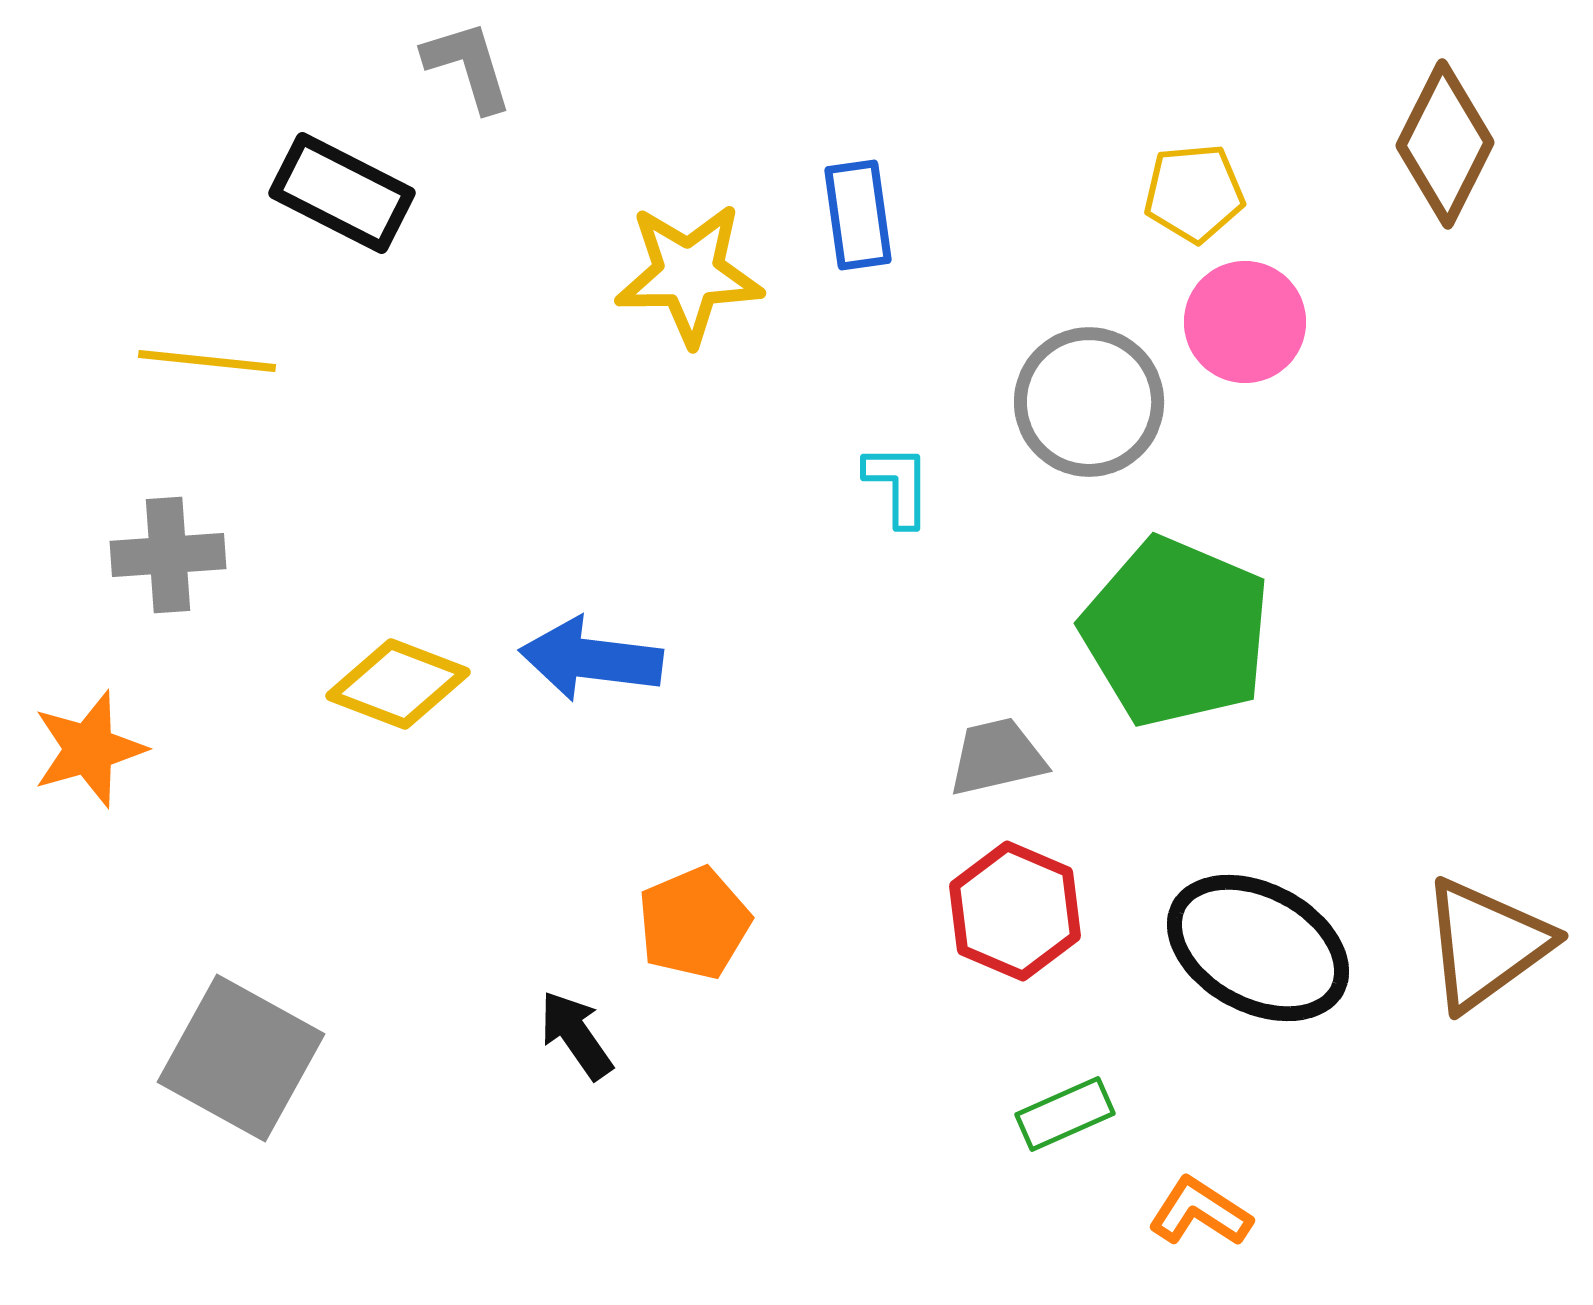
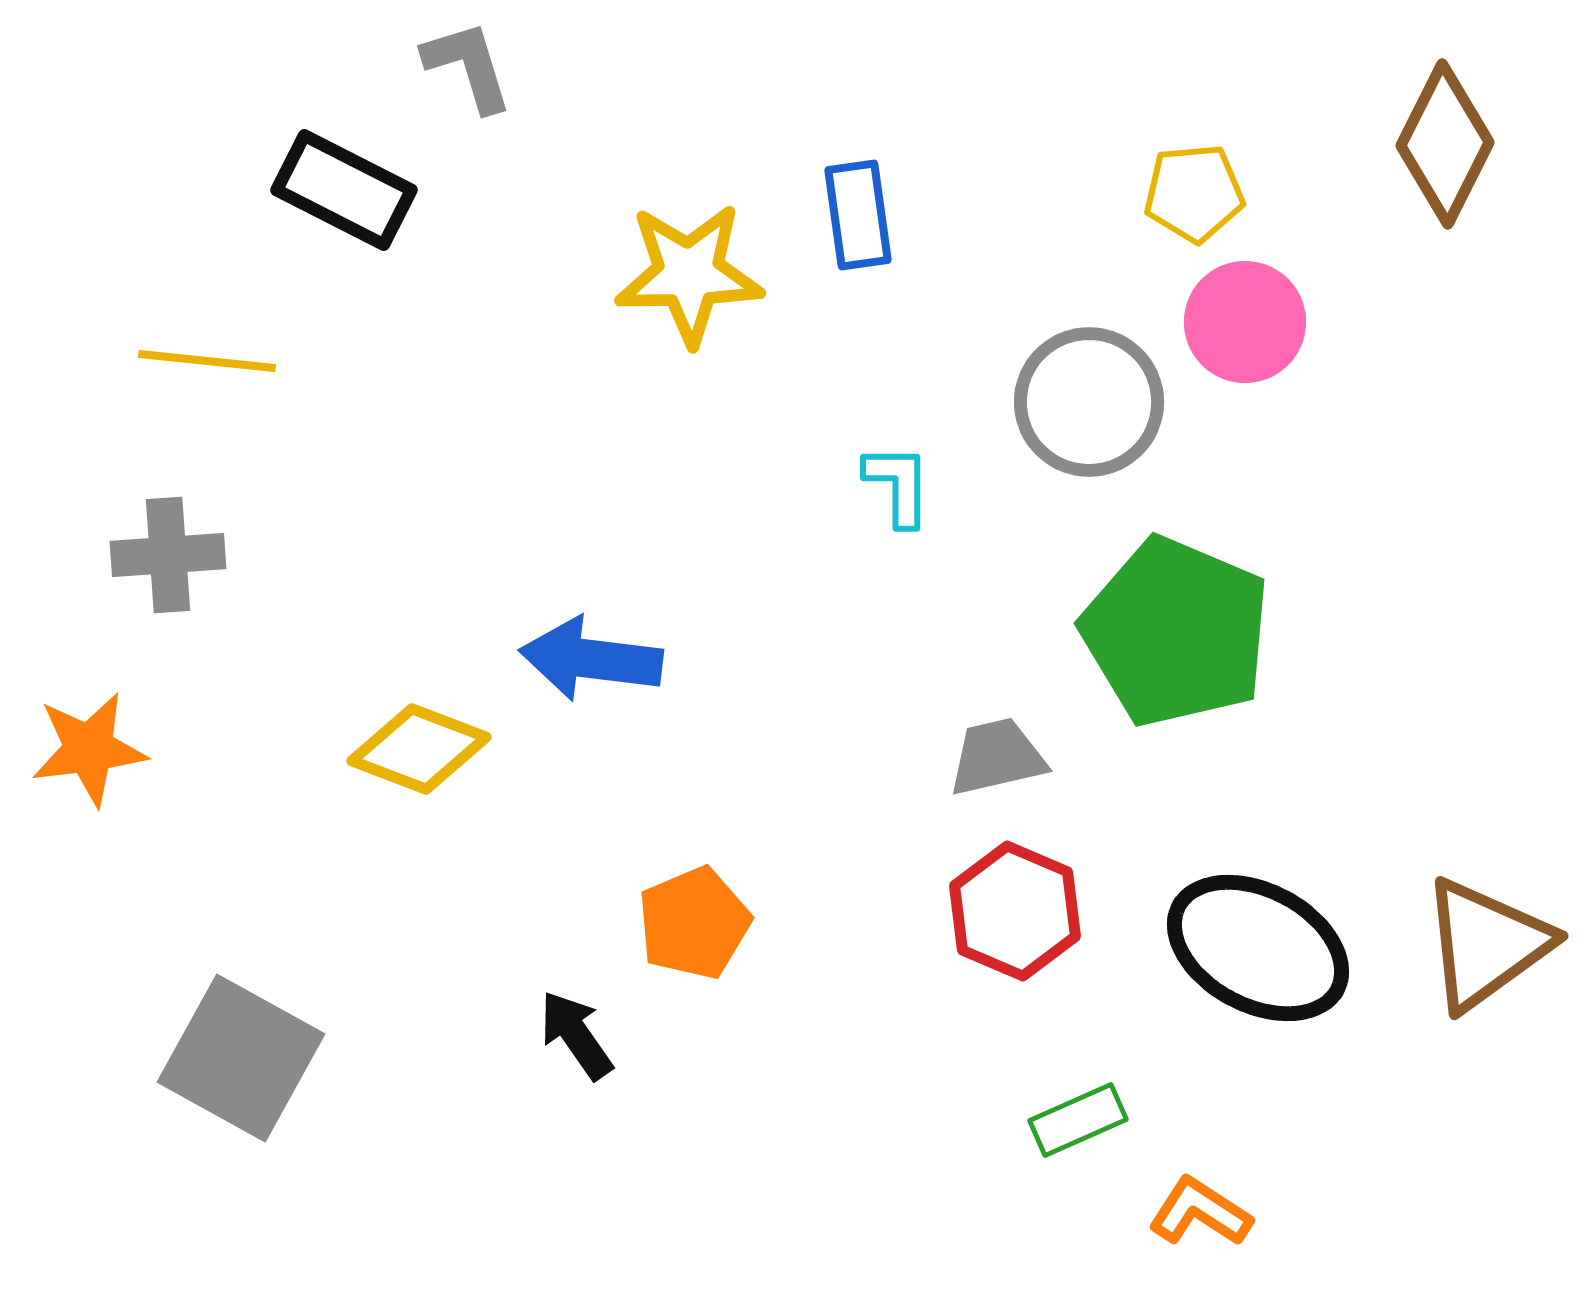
black rectangle: moved 2 px right, 3 px up
yellow diamond: moved 21 px right, 65 px down
orange star: rotated 9 degrees clockwise
green rectangle: moved 13 px right, 6 px down
